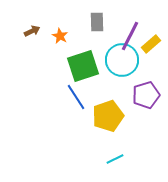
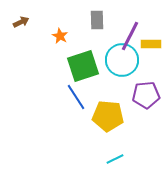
gray rectangle: moved 2 px up
brown arrow: moved 11 px left, 9 px up
yellow rectangle: rotated 42 degrees clockwise
purple pentagon: rotated 12 degrees clockwise
yellow pentagon: rotated 24 degrees clockwise
